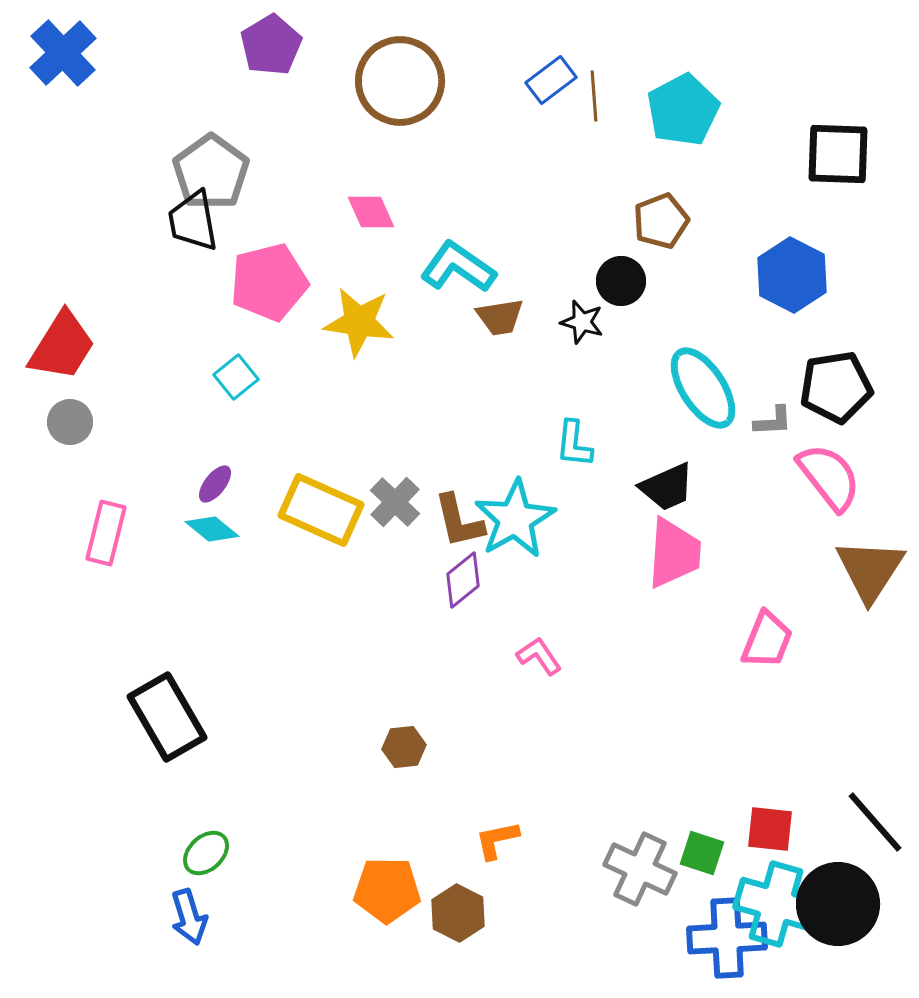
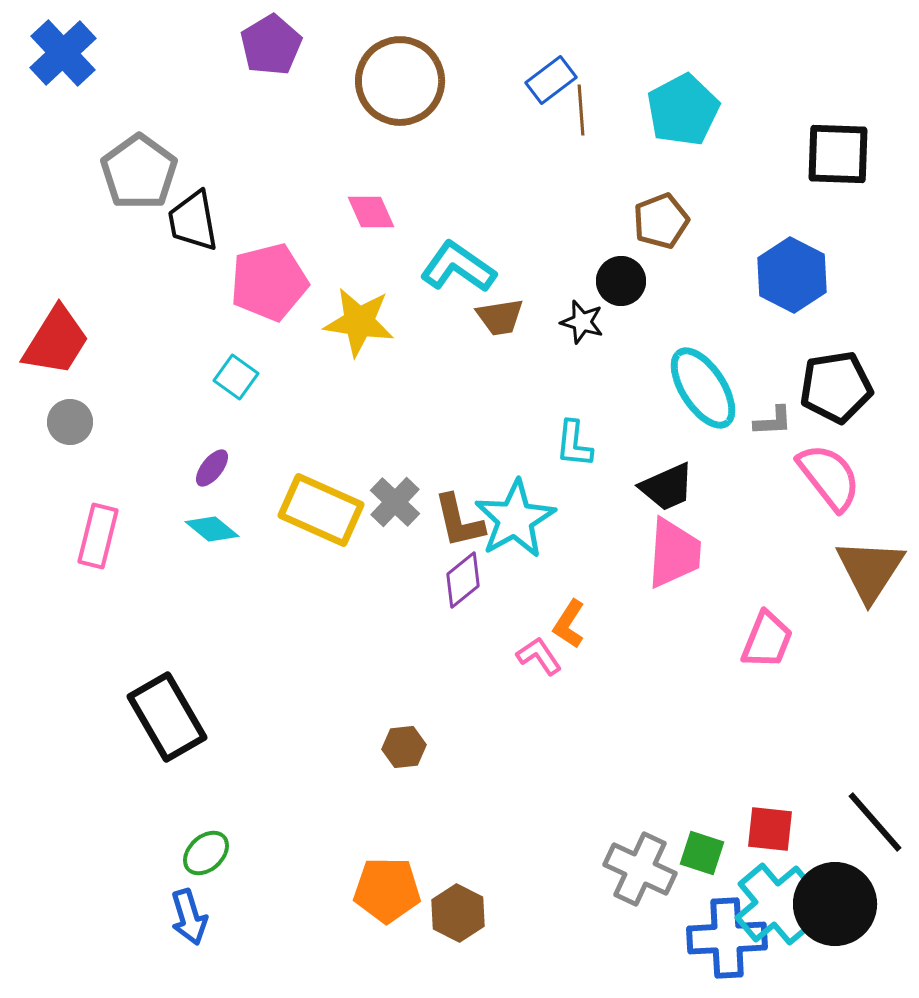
brown line at (594, 96): moved 13 px left, 14 px down
gray pentagon at (211, 172): moved 72 px left
red trapezoid at (62, 346): moved 6 px left, 5 px up
cyan square at (236, 377): rotated 15 degrees counterclockwise
purple ellipse at (215, 484): moved 3 px left, 16 px up
pink rectangle at (106, 533): moved 8 px left, 3 px down
orange L-shape at (497, 840): moved 72 px right, 216 px up; rotated 45 degrees counterclockwise
cyan cross at (776, 904): rotated 34 degrees clockwise
black circle at (838, 904): moved 3 px left
